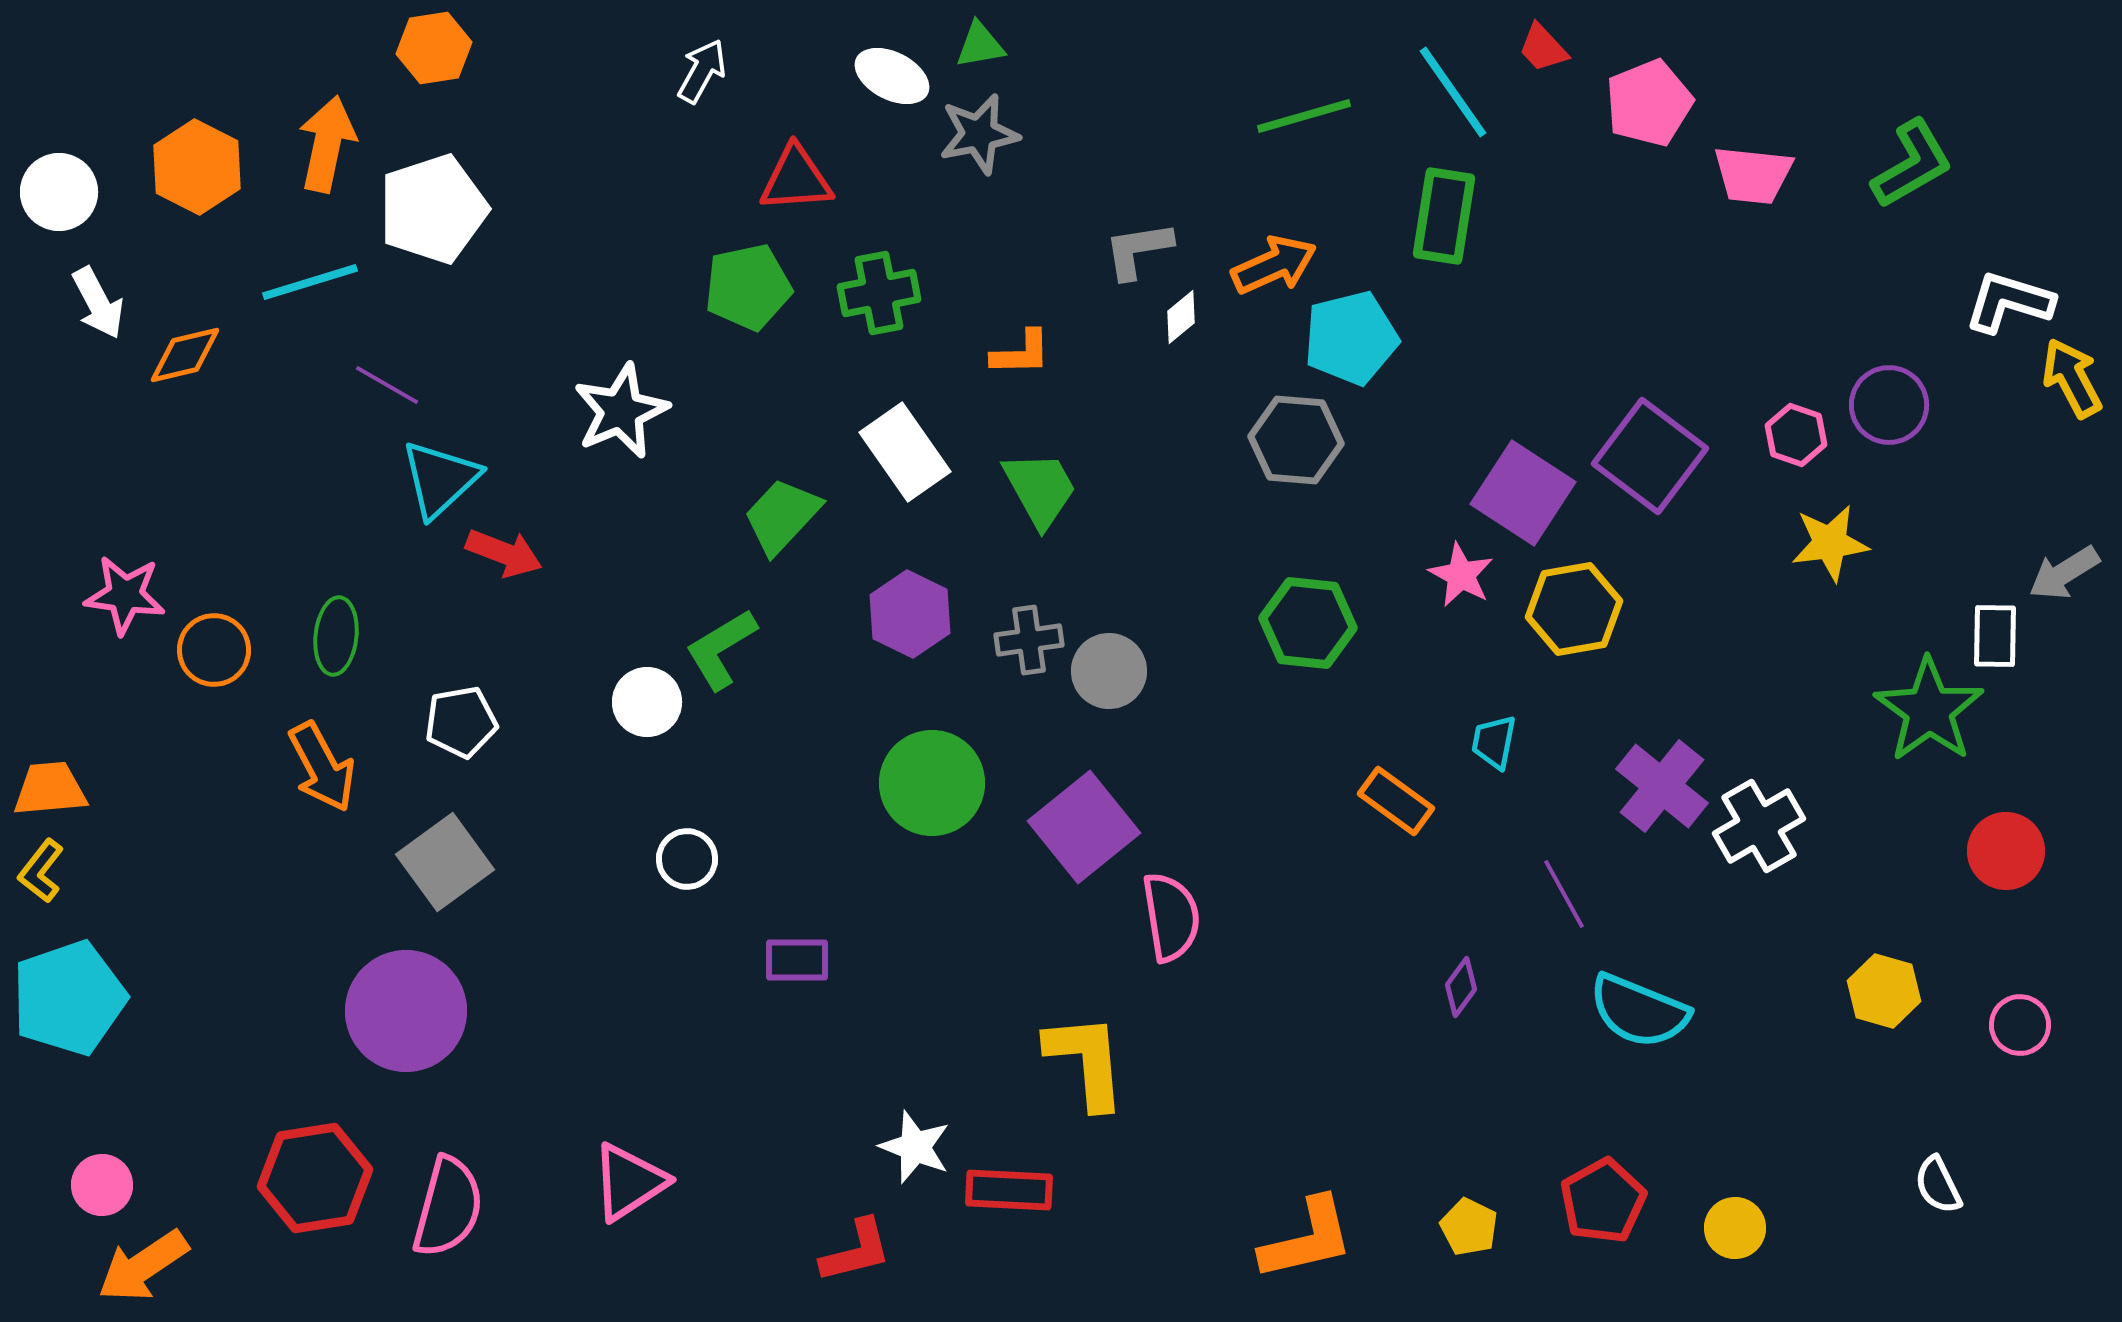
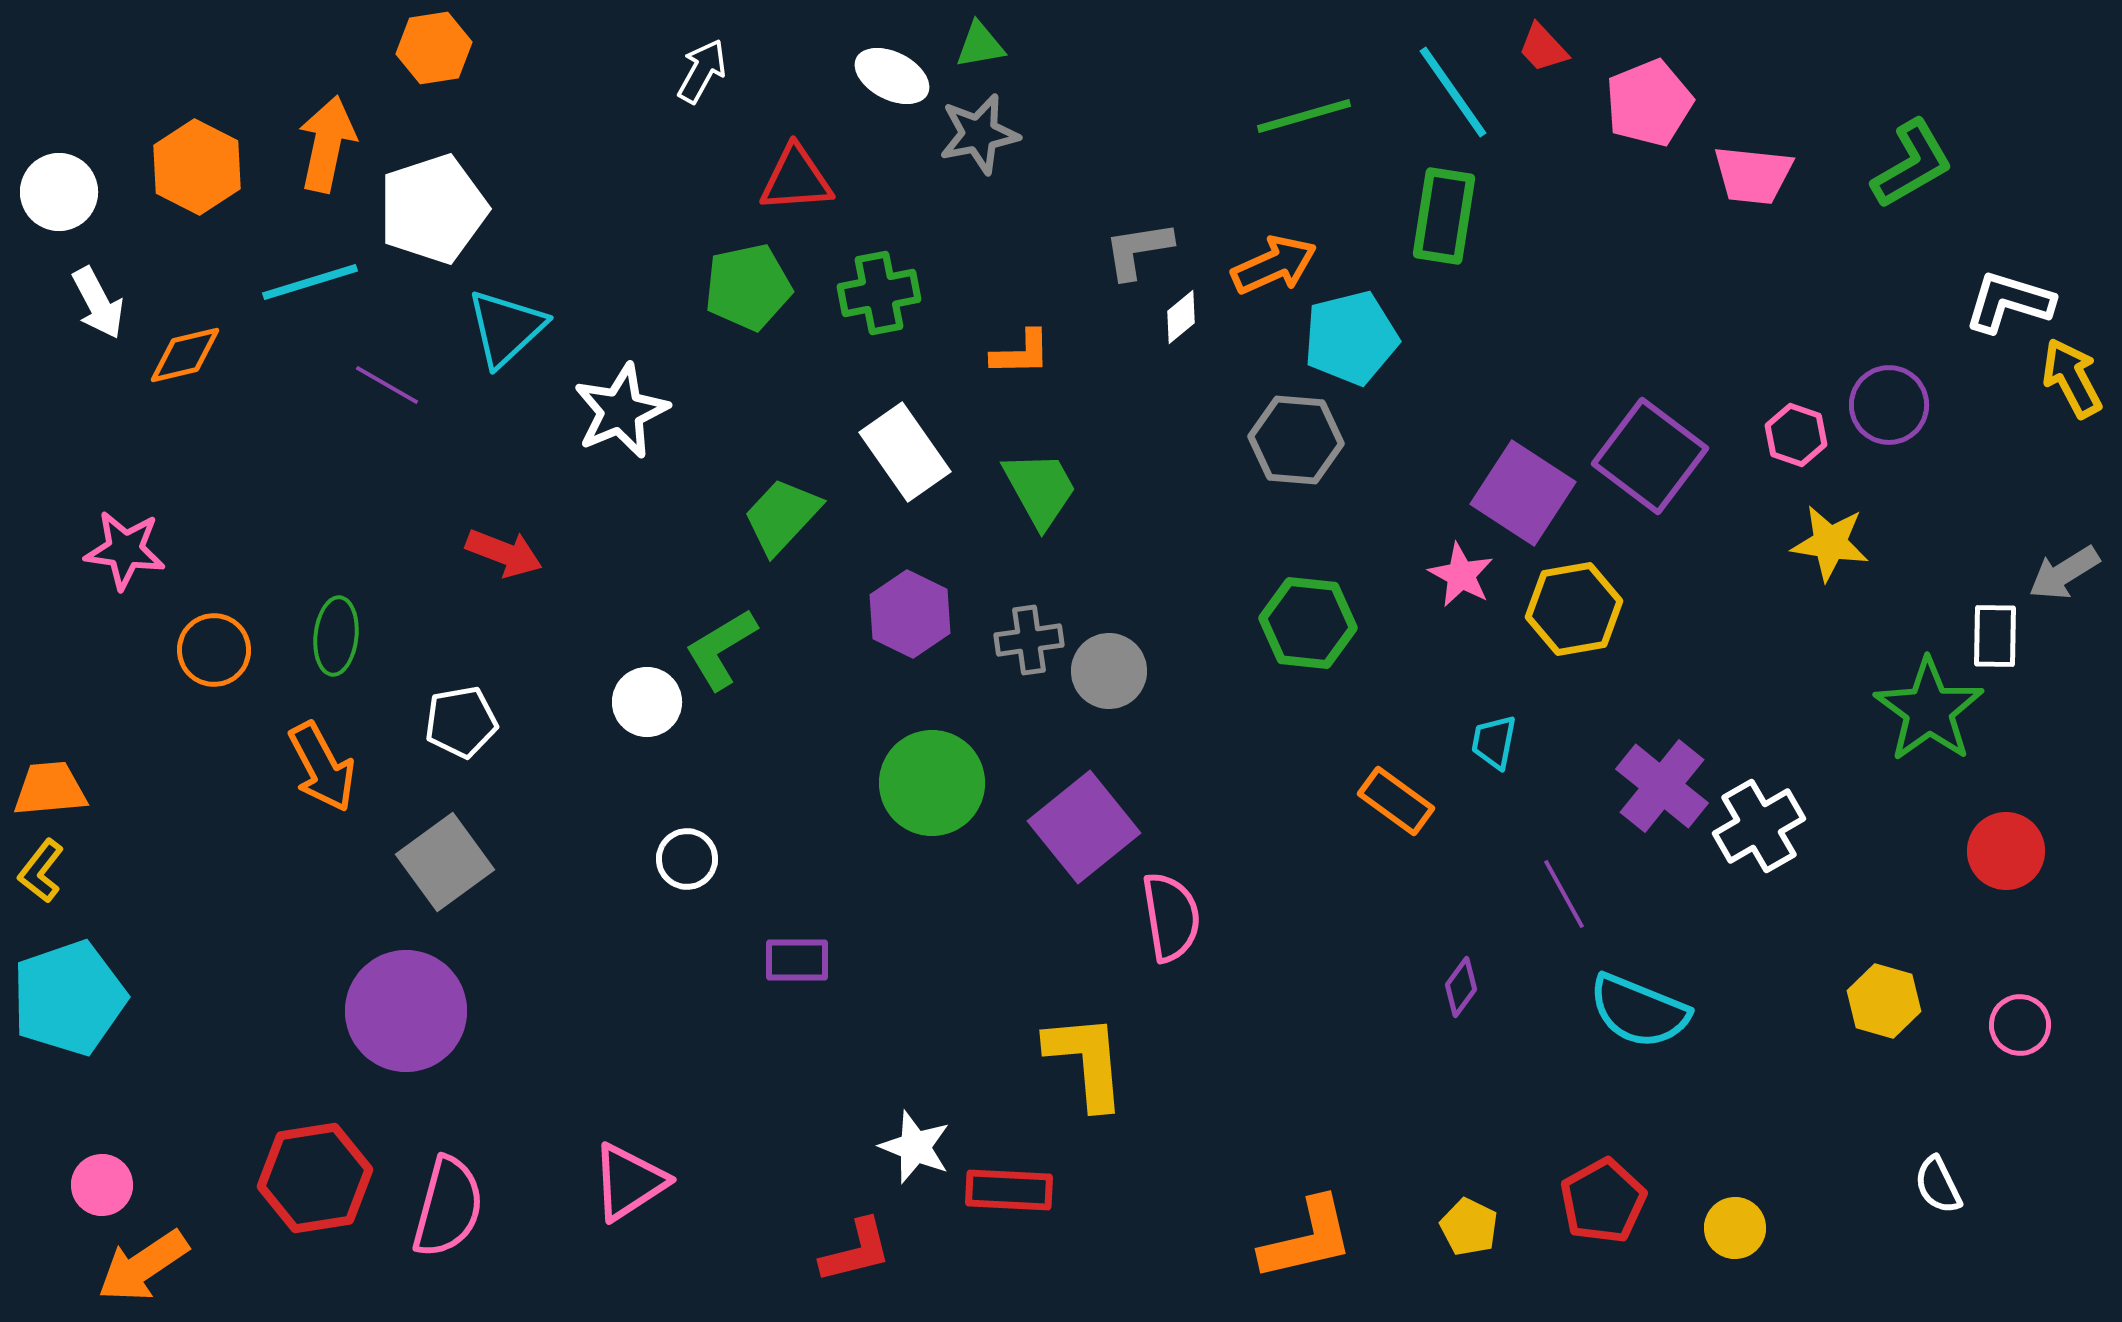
cyan triangle at (440, 479): moved 66 px right, 151 px up
yellow star at (1830, 543): rotated 16 degrees clockwise
pink star at (125, 595): moved 45 px up
yellow hexagon at (1884, 991): moved 10 px down
